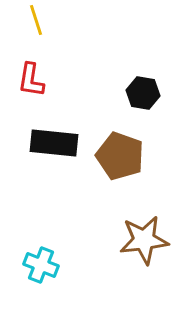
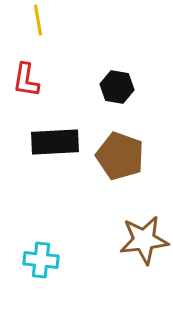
yellow line: moved 2 px right; rotated 8 degrees clockwise
red L-shape: moved 5 px left
black hexagon: moved 26 px left, 6 px up
black rectangle: moved 1 px right, 1 px up; rotated 9 degrees counterclockwise
cyan cross: moved 5 px up; rotated 16 degrees counterclockwise
